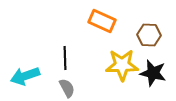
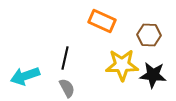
black line: rotated 15 degrees clockwise
black star: moved 2 px down; rotated 8 degrees counterclockwise
